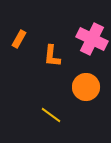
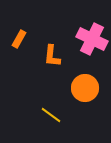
orange circle: moved 1 px left, 1 px down
